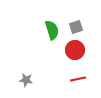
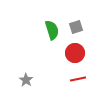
red circle: moved 3 px down
gray star: rotated 24 degrees clockwise
